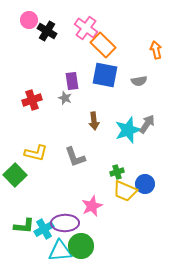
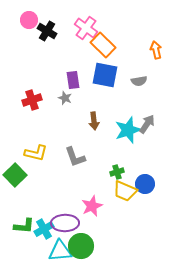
purple rectangle: moved 1 px right, 1 px up
